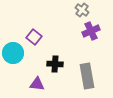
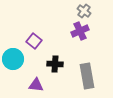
gray cross: moved 2 px right, 1 px down
purple cross: moved 11 px left
purple square: moved 4 px down
cyan circle: moved 6 px down
purple triangle: moved 1 px left, 1 px down
